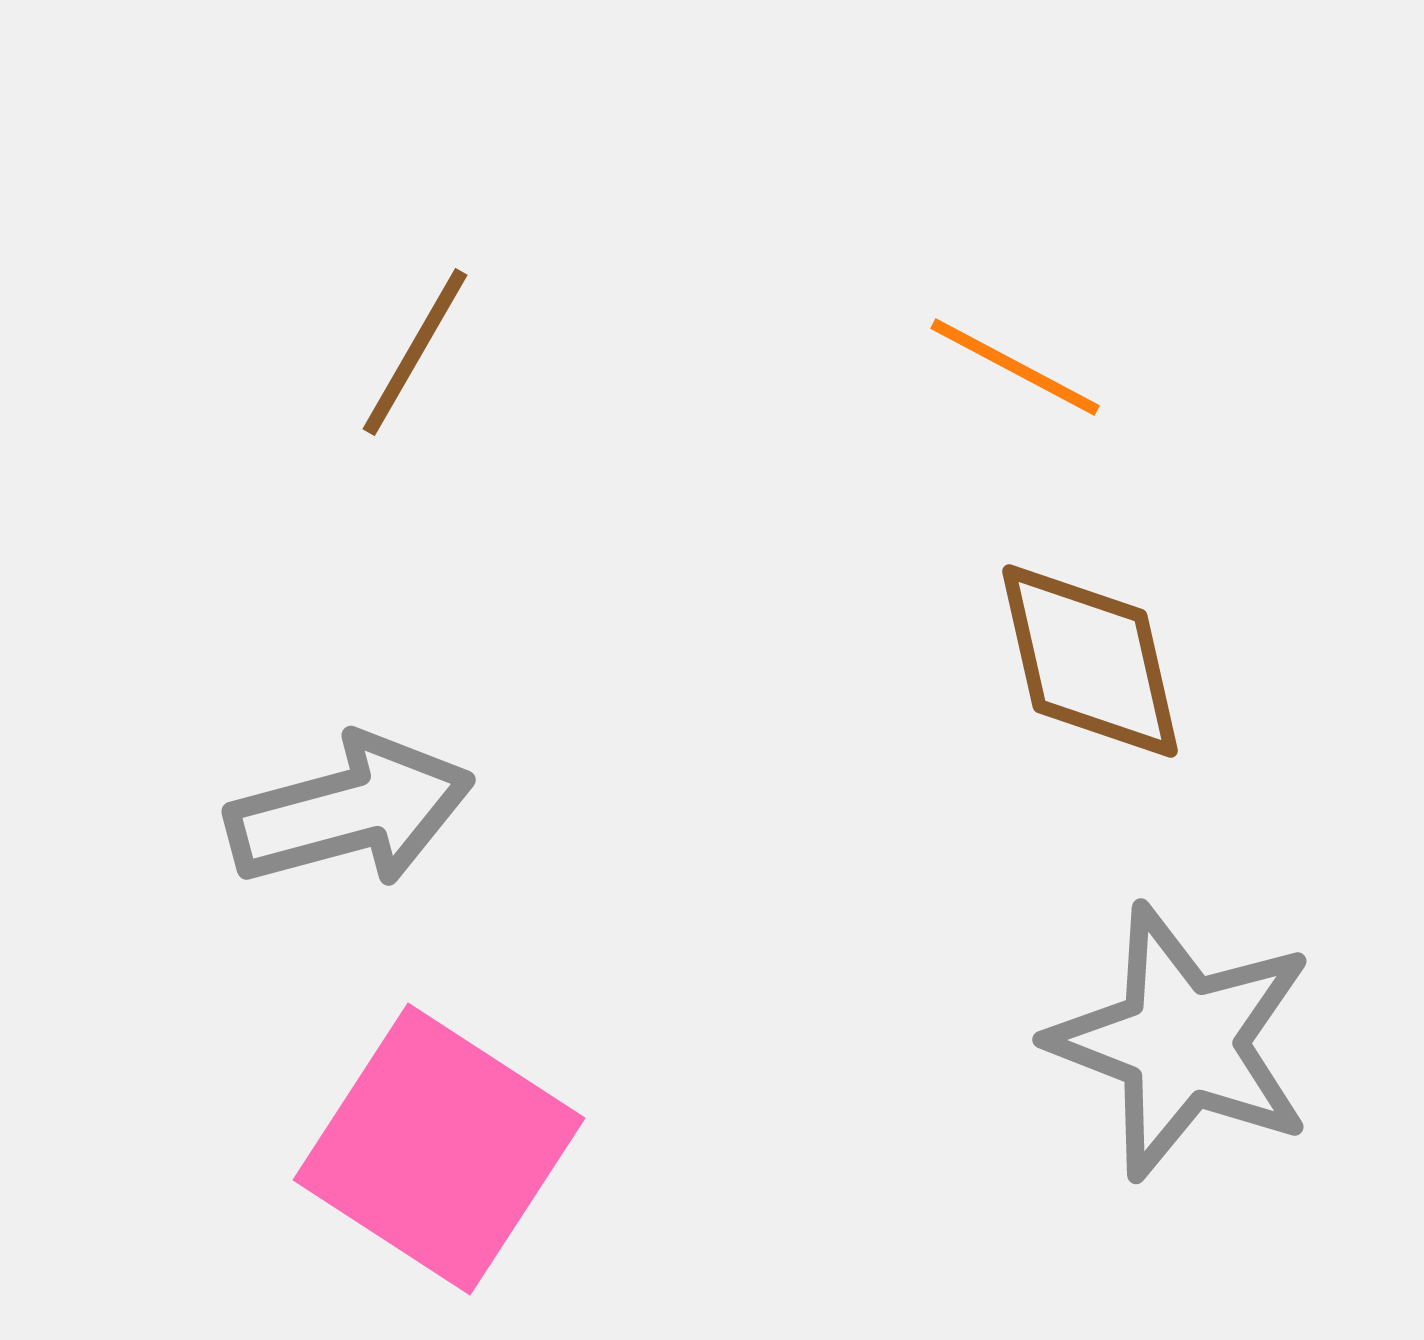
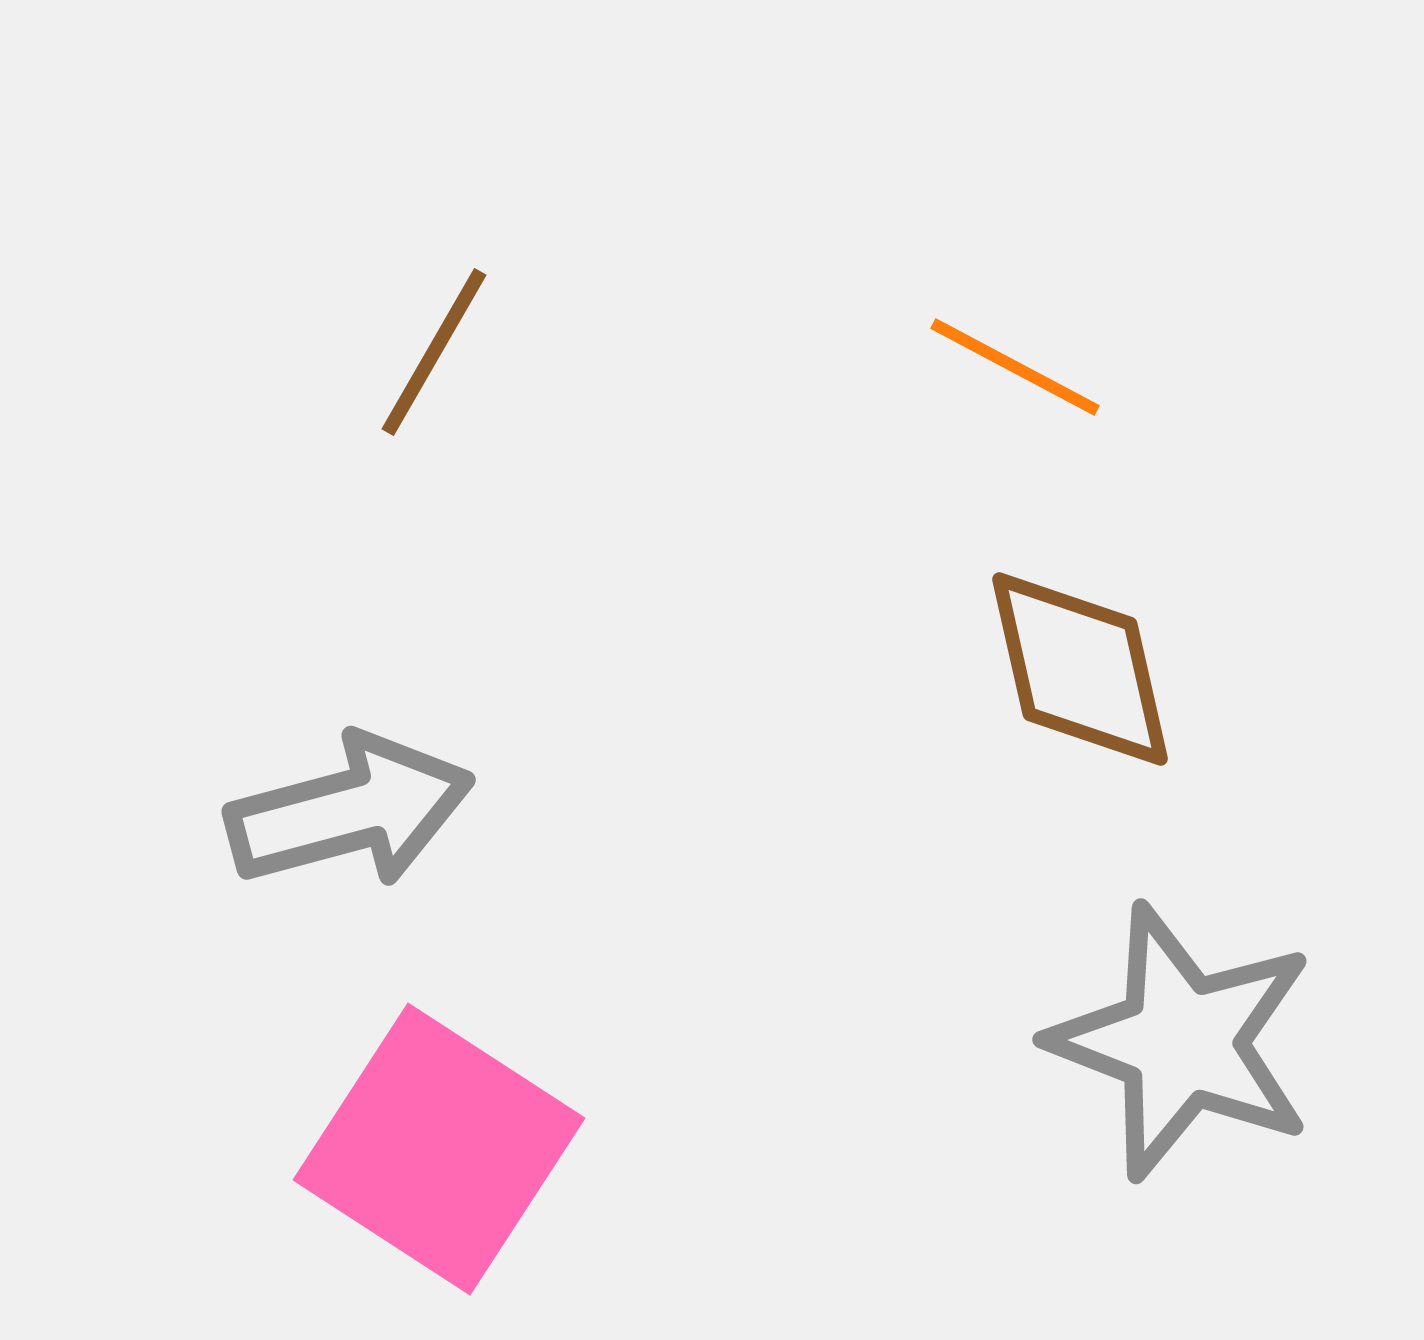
brown line: moved 19 px right
brown diamond: moved 10 px left, 8 px down
